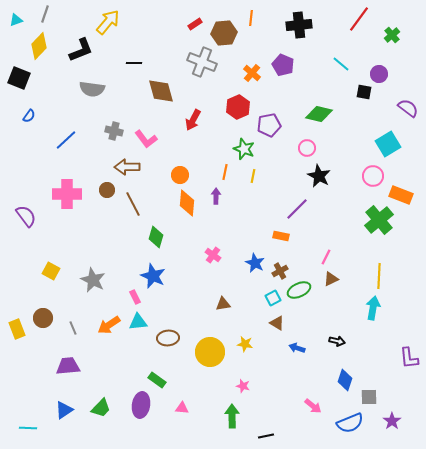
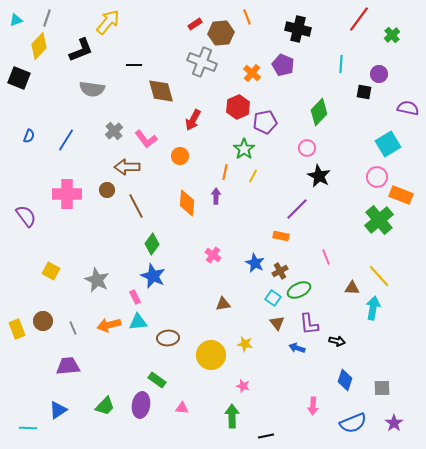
gray line at (45, 14): moved 2 px right, 4 px down
orange line at (251, 18): moved 4 px left, 1 px up; rotated 28 degrees counterclockwise
black cross at (299, 25): moved 1 px left, 4 px down; rotated 20 degrees clockwise
brown hexagon at (224, 33): moved 3 px left
black line at (134, 63): moved 2 px down
cyan line at (341, 64): rotated 54 degrees clockwise
purple semicircle at (408, 108): rotated 25 degrees counterclockwise
green diamond at (319, 114): moved 2 px up; rotated 60 degrees counterclockwise
blue semicircle at (29, 116): moved 20 px down; rotated 16 degrees counterclockwise
purple pentagon at (269, 125): moved 4 px left, 3 px up
gray cross at (114, 131): rotated 36 degrees clockwise
blue line at (66, 140): rotated 15 degrees counterclockwise
green star at (244, 149): rotated 15 degrees clockwise
orange circle at (180, 175): moved 19 px up
yellow line at (253, 176): rotated 16 degrees clockwise
pink circle at (373, 176): moved 4 px right, 1 px down
brown line at (133, 204): moved 3 px right, 2 px down
green diamond at (156, 237): moved 4 px left, 7 px down; rotated 20 degrees clockwise
pink line at (326, 257): rotated 49 degrees counterclockwise
yellow line at (379, 276): rotated 45 degrees counterclockwise
brown triangle at (331, 279): moved 21 px right, 9 px down; rotated 28 degrees clockwise
gray star at (93, 280): moved 4 px right
cyan square at (273, 298): rotated 28 degrees counterclockwise
brown circle at (43, 318): moved 3 px down
brown triangle at (277, 323): rotated 21 degrees clockwise
orange arrow at (109, 325): rotated 20 degrees clockwise
yellow circle at (210, 352): moved 1 px right, 3 px down
purple L-shape at (409, 358): moved 100 px left, 34 px up
gray square at (369, 397): moved 13 px right, 9 px up
pink arrow at (313, 406): rotated 54 degrees clockwise
green trapezoid at (101, 408): moved 4 px right, 2 px up
blue triangle at (64, 410): moved 6 px left
purple star at (392, 421): moved 2 px right, 2 px down
blue semicircle at (350, 423): moved 3 px right
